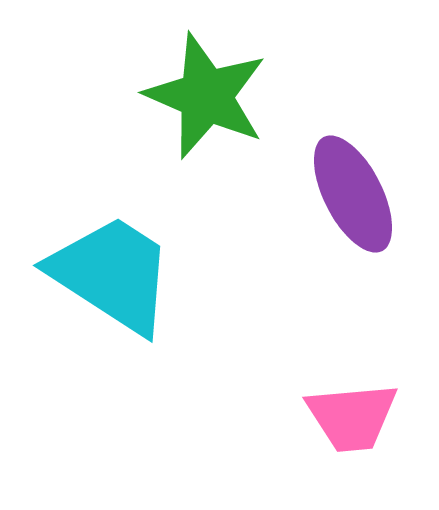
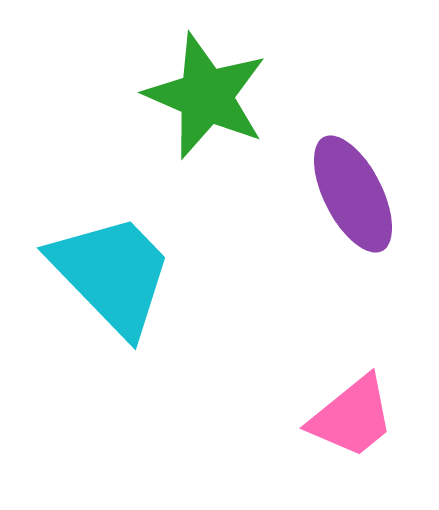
cyan trapezoid: rotated 13 degrees clockwise
pink trapezoid: rotated 34 degrees counterclockwise
